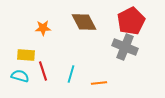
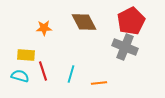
orange star: moved 1 px right
